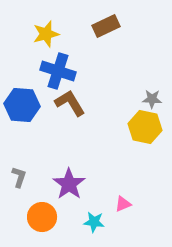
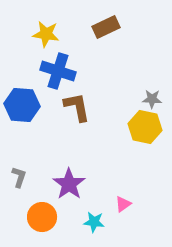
brown rectangle: moved 1 px down
yellow star: rotated 24 degrees clockwise
brown L-shape: moved 7 px right, 4 px down; rotated 20 degrees clockwise
pink triangle: rotated 12 degrees counterclockwise
